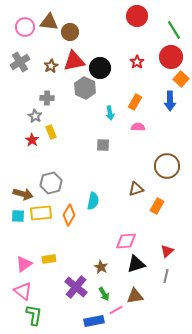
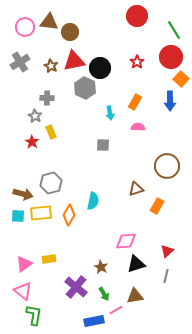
brown star at (51, 66): rotated 16 degrees counterclockwise
red star at (32, 140): moved 2 px down
